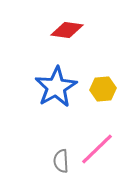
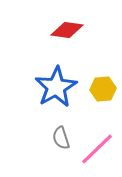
gray semicircle: moved 23 px up; rotated 15 degrees counterclockwise
